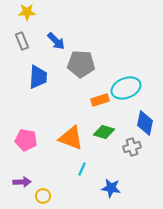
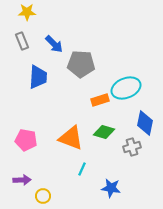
blue arrow: moved 2 px left, 3 px down
purple arrow: moved 2 px up
